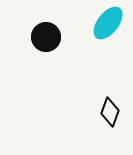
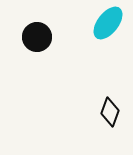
black circle: moved 9 px left
